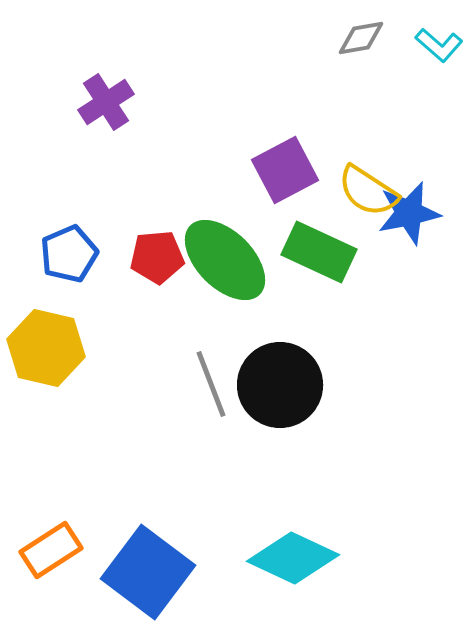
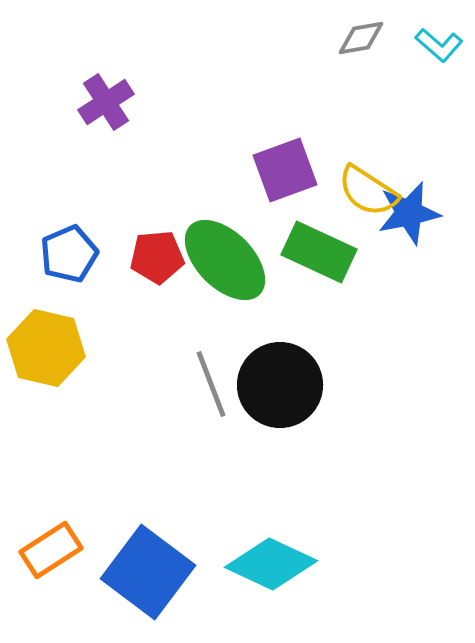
purple square: rotated 8 degrees clockwise
cyan diamond: moved 22 px left, 6 px down
